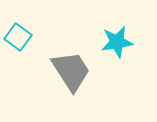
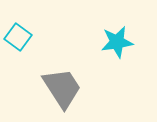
gray trapezoid: moved 9 px left, 17 px down
